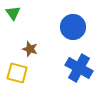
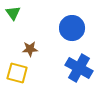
blue circle: moved 1 px left, 1 px down
brown star: rotated 21 degrees counterclockwise
